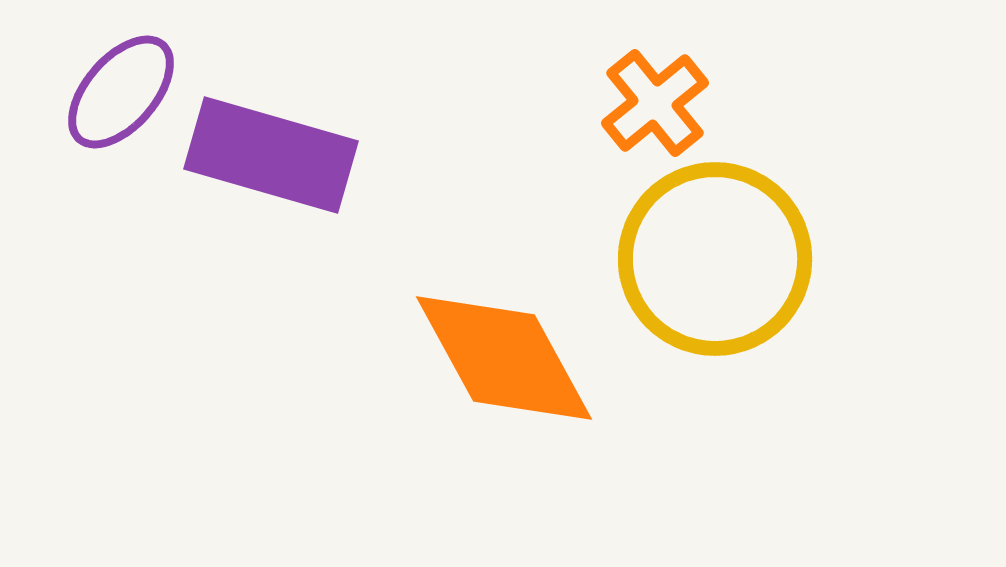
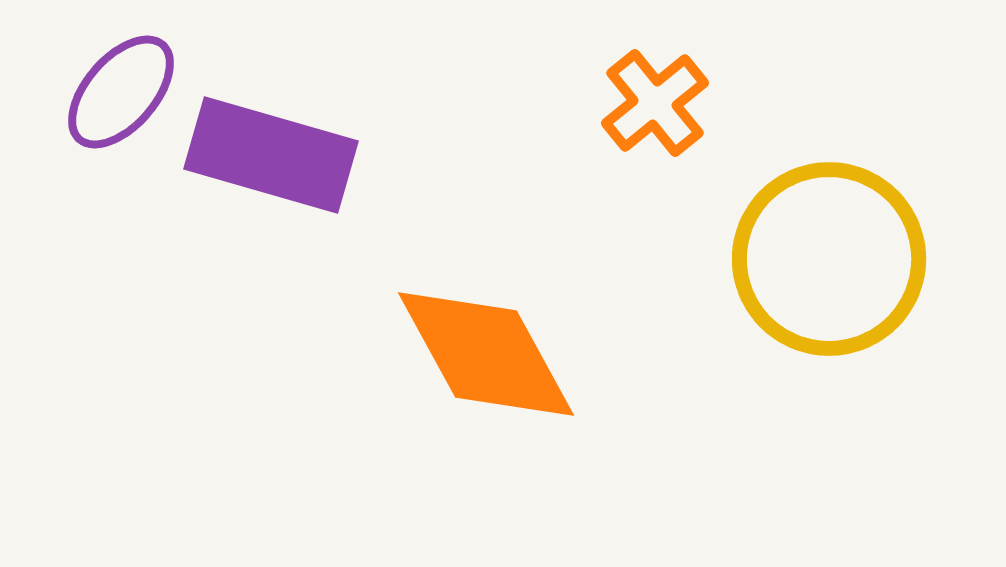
yellow circle: moved 114 px right
orange diamond: moved 18 px left, 4 px up
